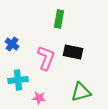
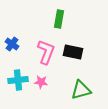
pink L-shape: moved 6 px up
green triangle: moved 2 px up
pink star: moved 2 px right, 16 px up
